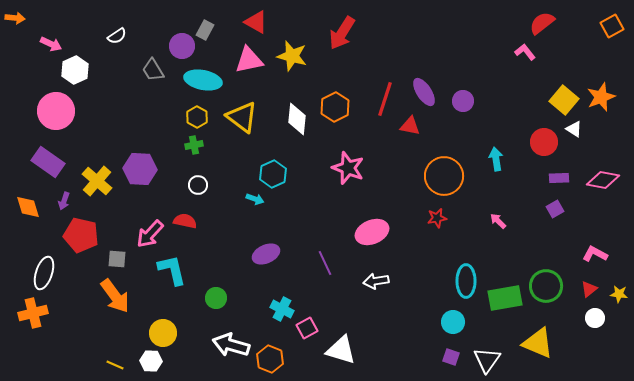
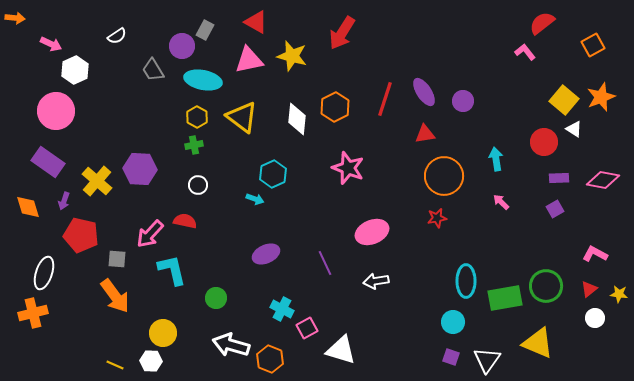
orange square at (612, 26): moved 19 px left, 19 px down
red triangle at (410, 126): moved 15 px right, 8 px down; rotated 20 degrees counterclockwise
pink arrow at (498, 221): moved 3 px right, 19 px up
